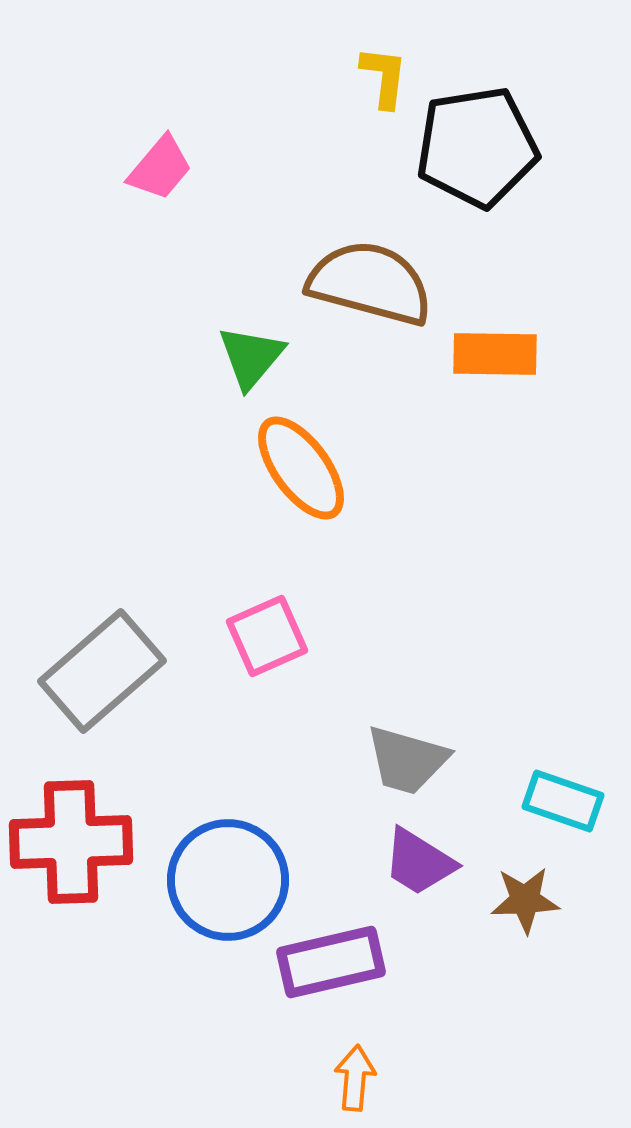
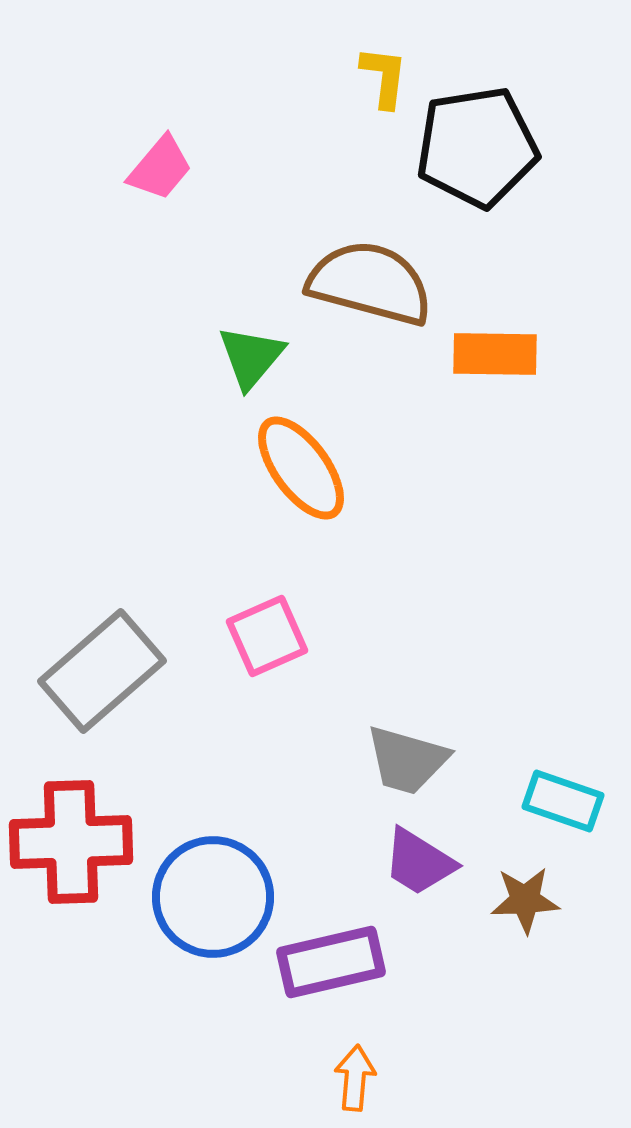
blue circle: moved 15 px left, 17 px down
